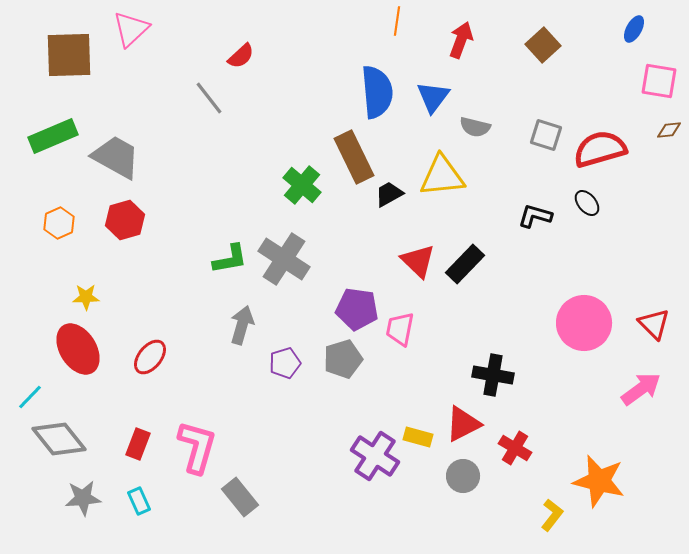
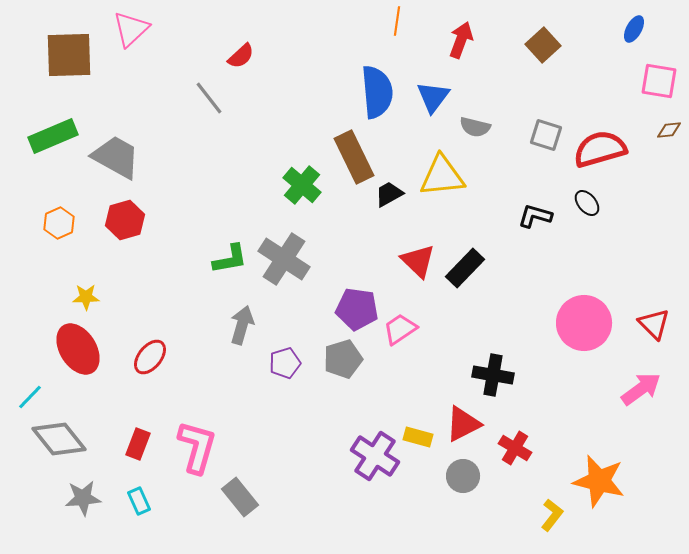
black rectangle at (465, 264): moved 4 px down
pink trapezoid at (400, 329): rotated 45 degrees clockwise
